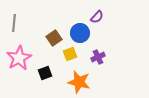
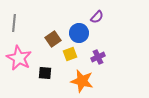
blue circle: moved 1 px left
brown square: moved 1 px left, 1 px down
pink star: rotated 15 degrees counterclockwise
black square: rotated 24 degrees clockwise
orange star: moved 3 px right, 1 px up
